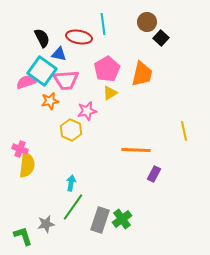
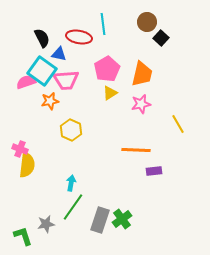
pink star: moved 54 px right, 7 px up
yellow line: moved 6 px left, 7 px up; rotated 18 degrees counterclockwise
purple rectangle: moved 3 px up; rotated 56 degrees clockwise
